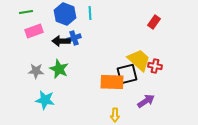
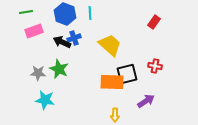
black arrow: moved 1 px right, 1 px down; rotated 24 degrees clockwise
yellow trapezoid: moved 29 px left, 15 px up
gray star: moved 2 px right, 2 px down
